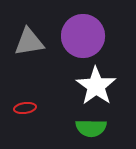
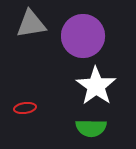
gray triangle: moved 2 px right, 18 px up
